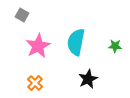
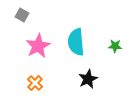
cyan semicircle: rotated 16 degrees counterclockwise
